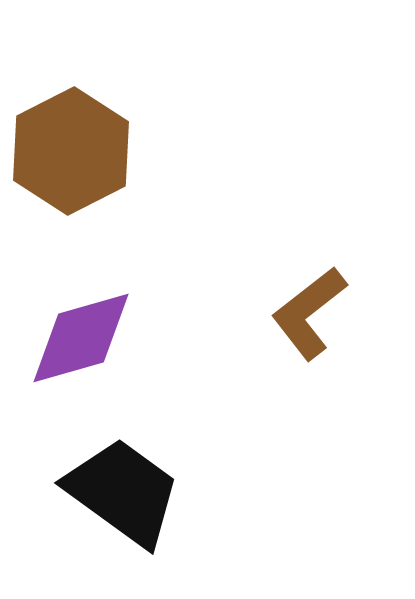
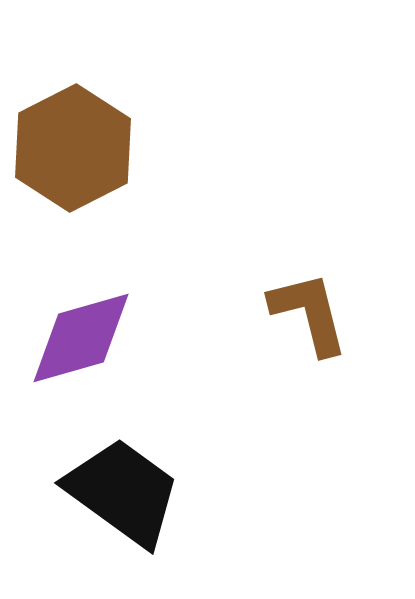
brown hexagon: moved 2 px right, 3 px up
brown L-shape: rotated 114 degrees clockwise
